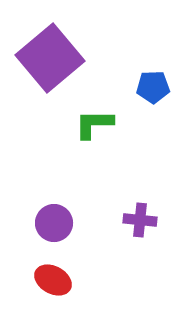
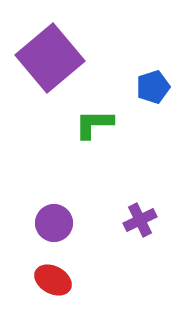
blue pentagon: rotated 16 degrees counterclockwise
purple cross: rotated 32 degrees counterclockwise
